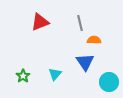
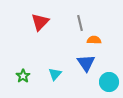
red triangle: rotated 24 degrees counterclockwise
blue triangle: moved 1 px right, 1 px down
